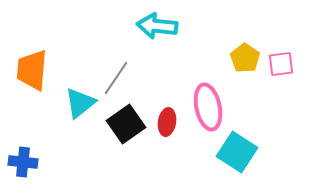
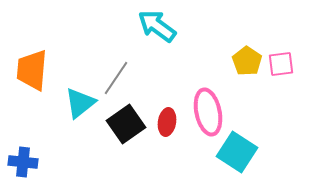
cyan arrow: rotated 30 degrees clockwise
yellow pentagon: moved 2 px right, 3 px down
pink ellipse: moved 5 px down
